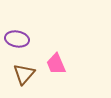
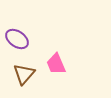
purple ellipse: rotated 25 degrees clockwise
